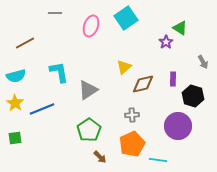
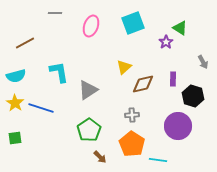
cyan square: moved 7 px right, 5 px down; rotated 15 degrees clockwise
blue line: moved 1 px left, 1 px up; rotated 40 degrees clockwise
orange pentagon: rotated 15 degrees counterclockwise
